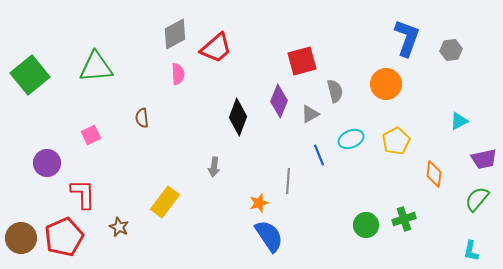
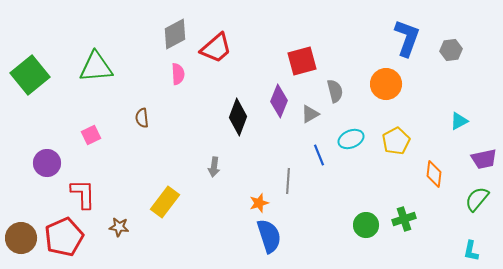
brown star: rotated 18 degrees counterclockwise
blue semicircle: rotated 16 degrees clockwise
